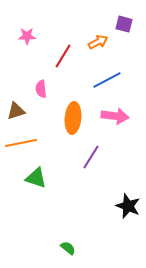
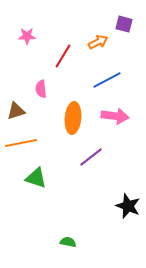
purple line: rotated 20 degrees clockwise
green semicircle: moved 6 px up; rotated 28 degrees counterclockwise
